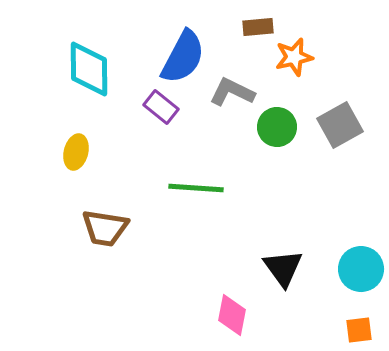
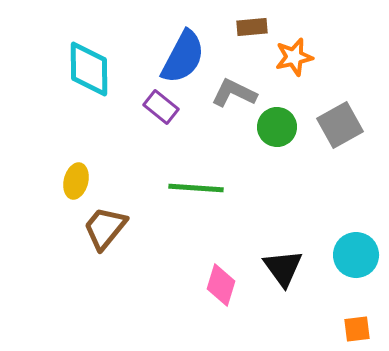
brown rectangle: moved 6 px left
gray L-shape: moved 2 px right, 1 px down
yellow ellipse: moved 29 px down
brown trapezoid: rotated 120 degrees clockwise
cyan circle: moved 5 px left, 14 px up
pink diamond: moved 11 px left, 30 px up; rotated 6 degrees clockwise
orange square: moved 2 px left, 1 px up
